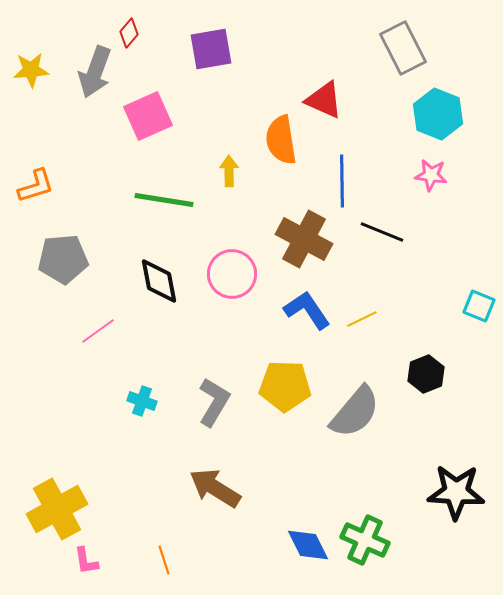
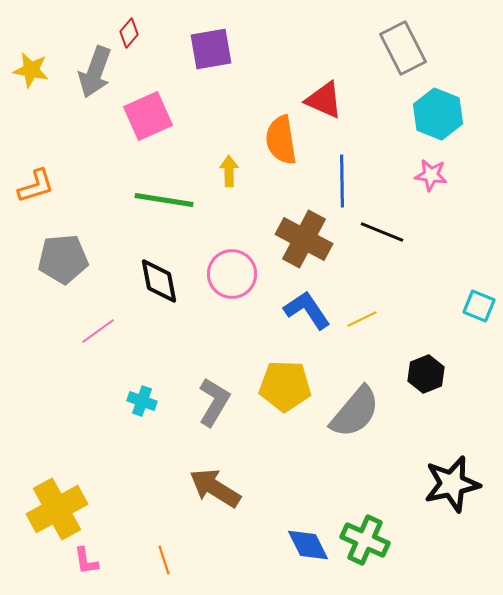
yellow star: rotated 15 degrees clockwise
black star: moved 4 px left, 8 px up; rotated 16 degrees counterclockwise
